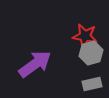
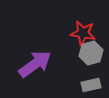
red star: moved 2 px left, 3 px up
gray rectangle: moved 1 px left, 1 px down
